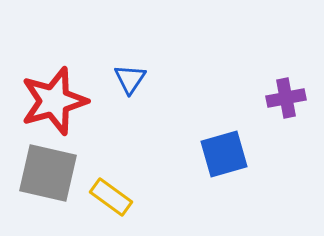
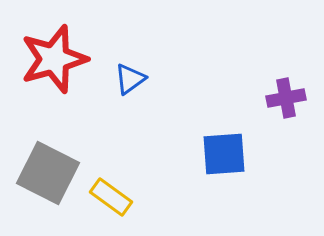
blue triangle: rotated 20 degrees clockwise
red star: moved 42 px up
blue square: rotated 12 degrees clockwise
gray square: rotated 14 degrees clockwise
